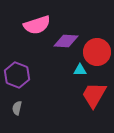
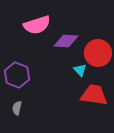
red circle: moved 1 px right, 1 px down
cyan triangle: rotated 48 degrees clockwise
red trapezoid: rotated 68 degrees clockwise
